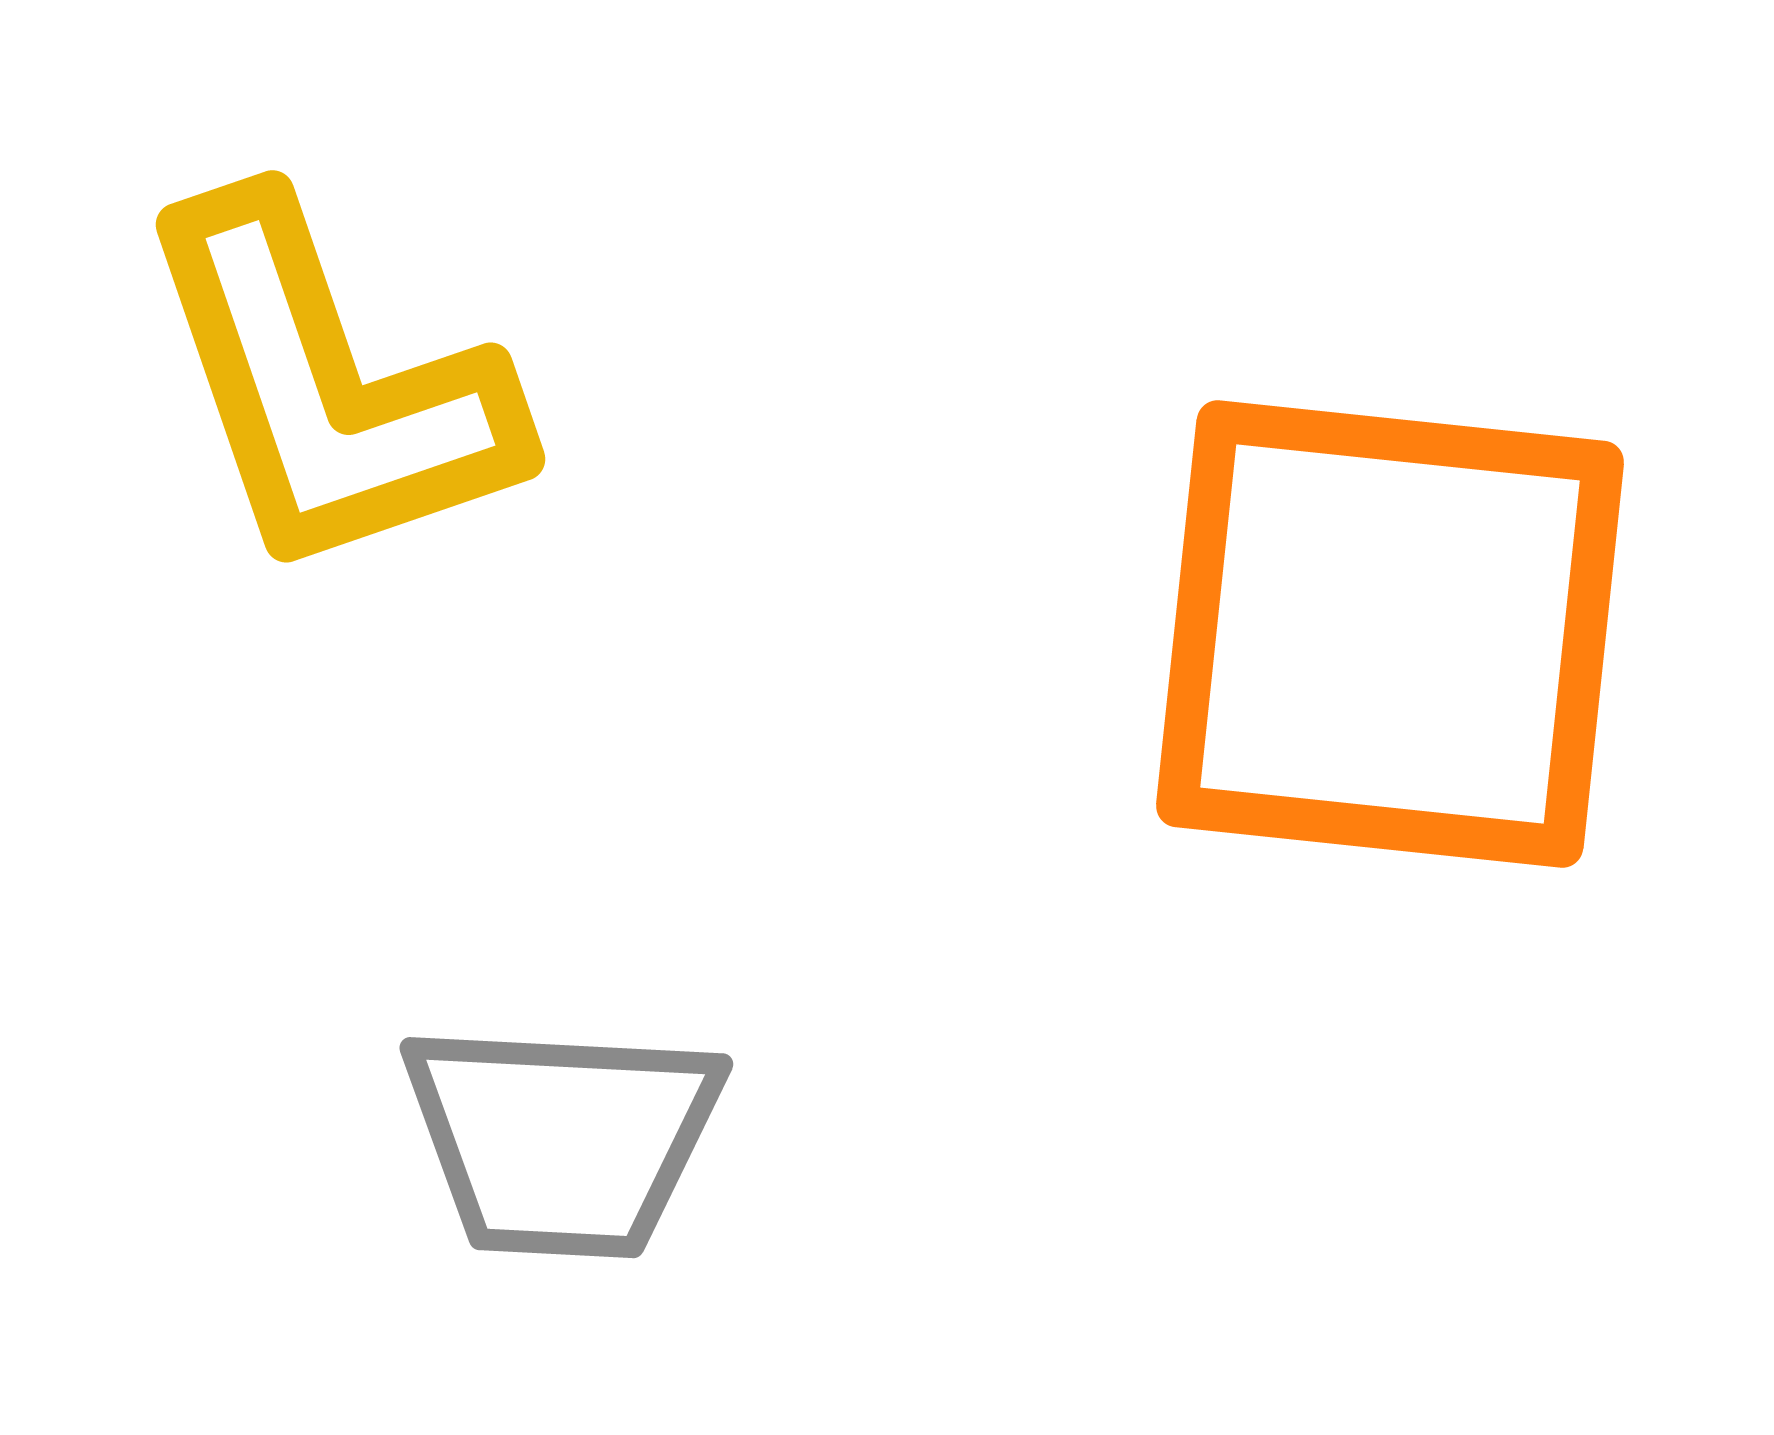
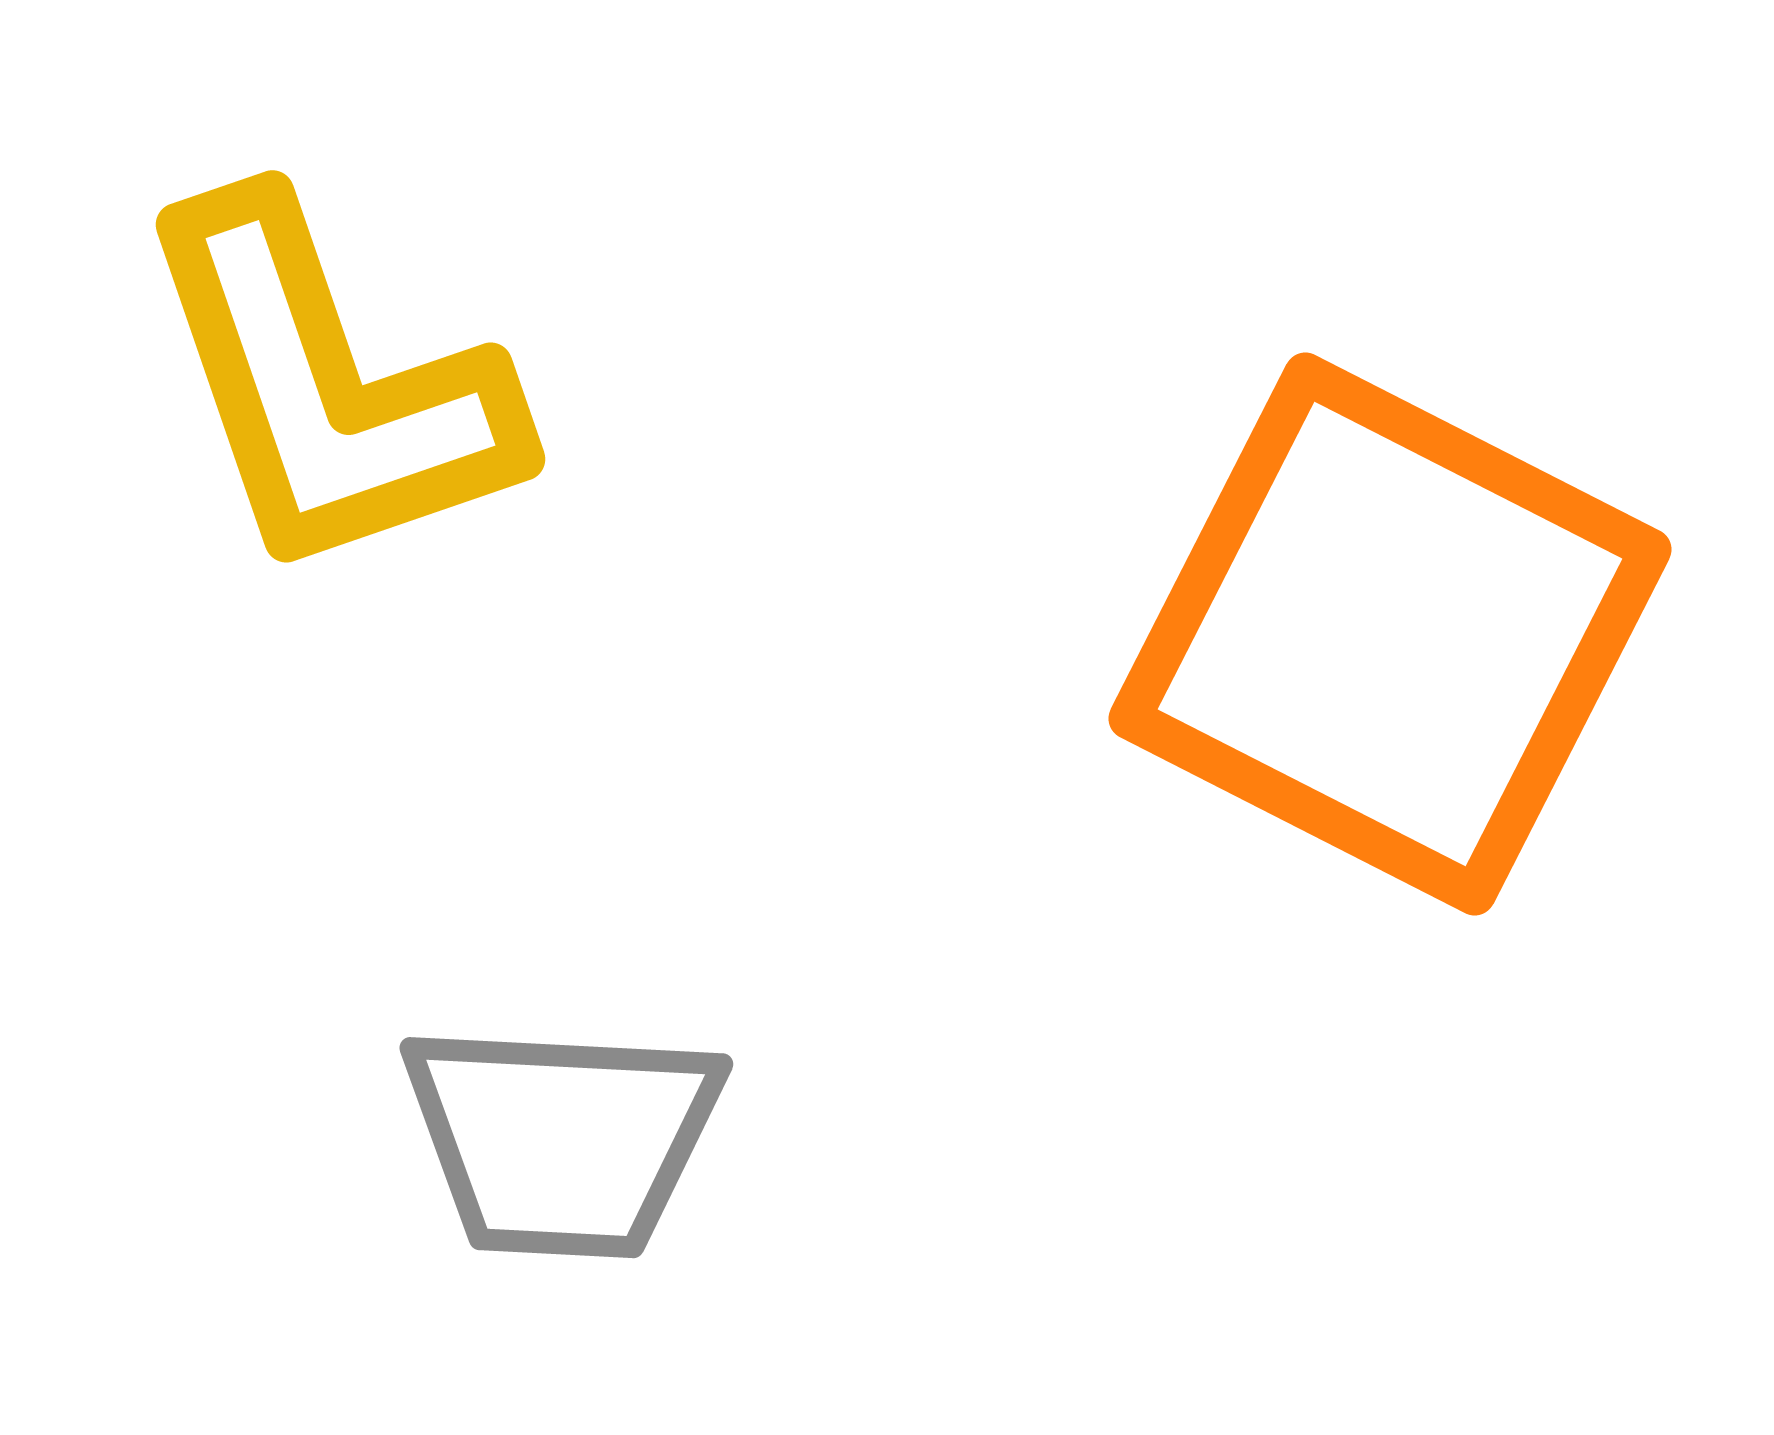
orange square: rotated 21 degrees clockwise
